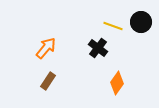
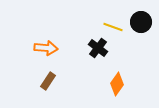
yellow line: moved 1 px down
orange arrow: rotated 55 degrees clockwise
orange diamond: moved 1 px down
